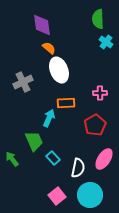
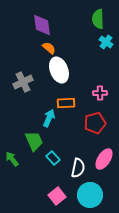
red pentagon: moved 2 px up; rotated 15 degrees clockwise
